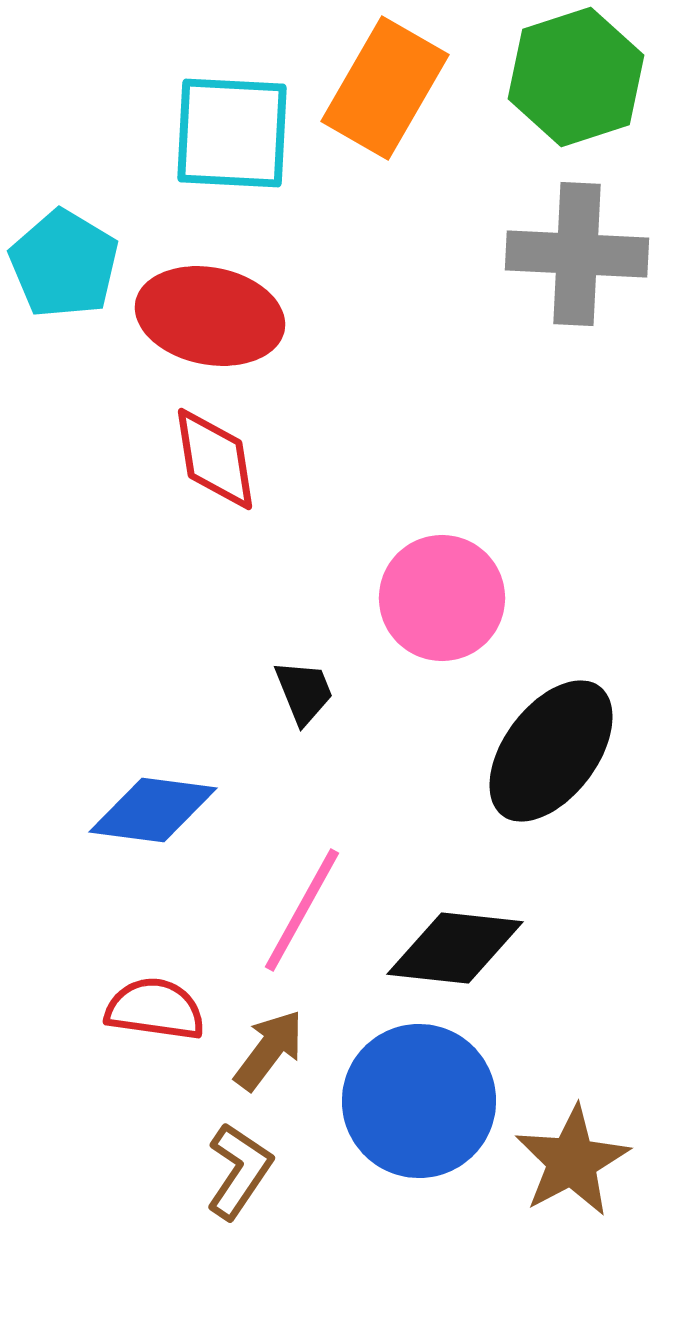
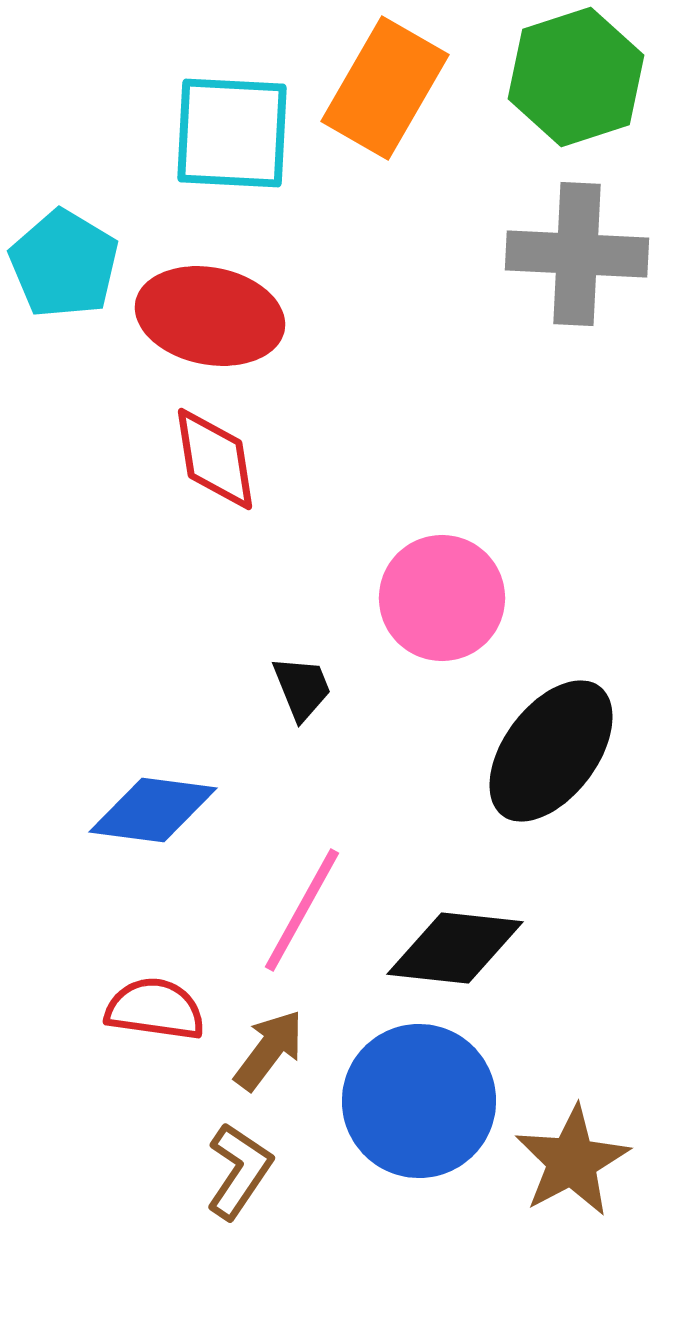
black trapezoid: moved 2 px left, 4 px up
